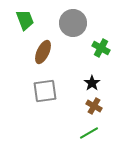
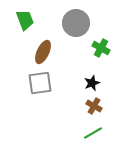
gray circle: moved 3 px right
black star: rotated 14 degrees clockwise
gray square: moved 5 px left, 8 px up
green line: moved 4 px right
